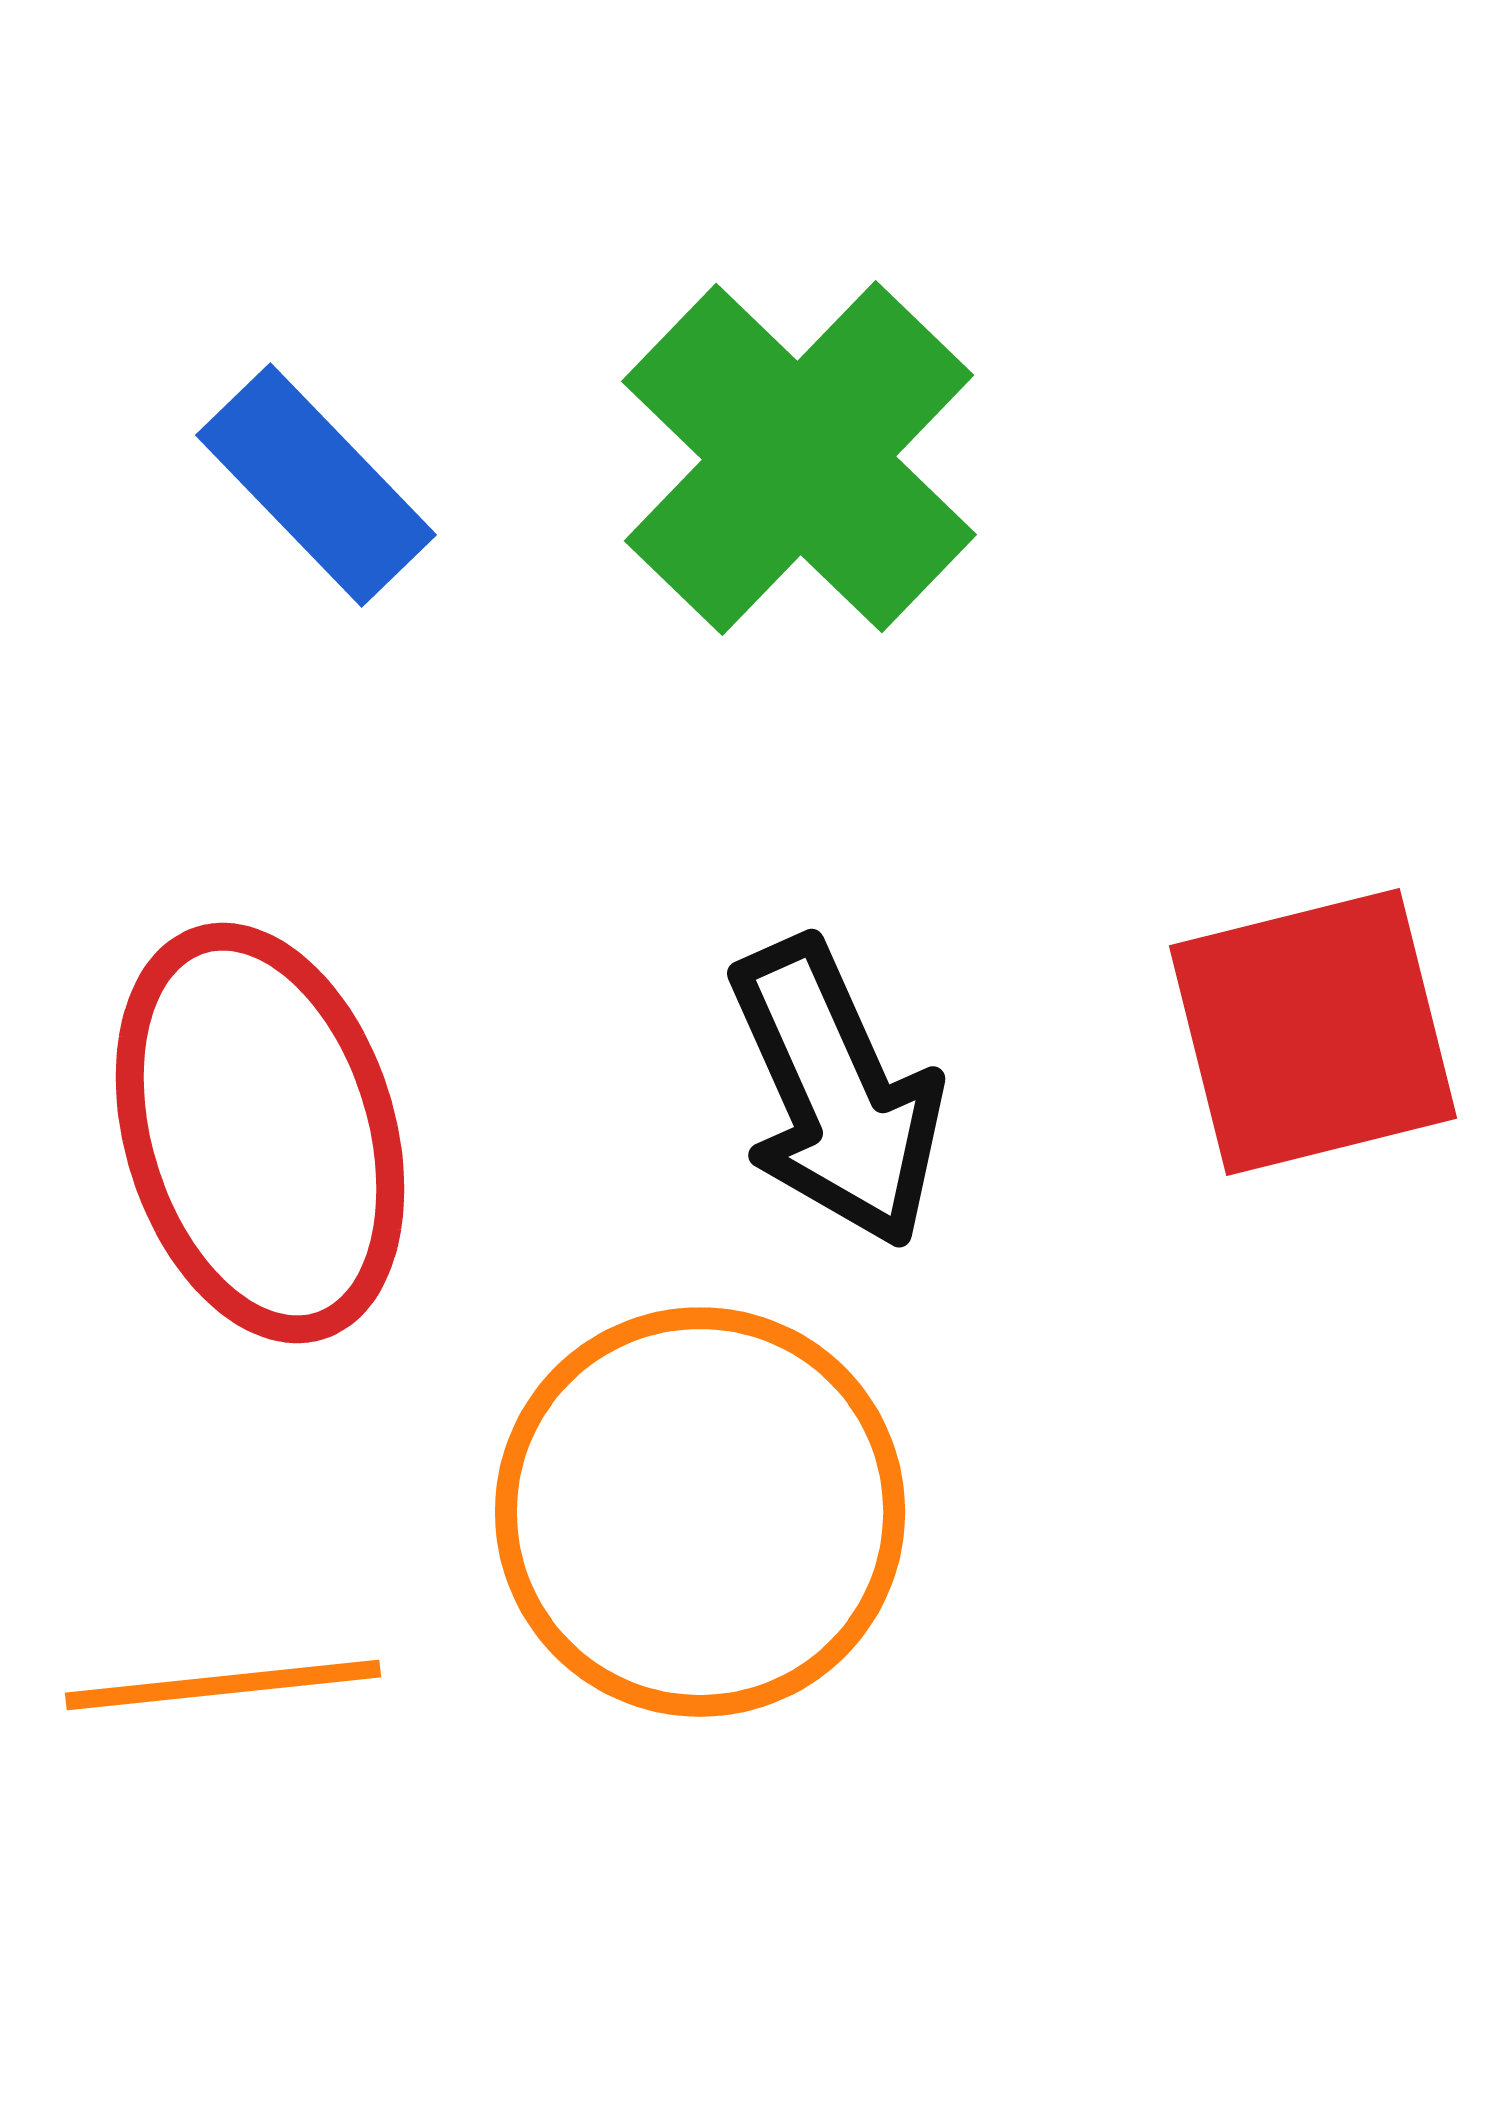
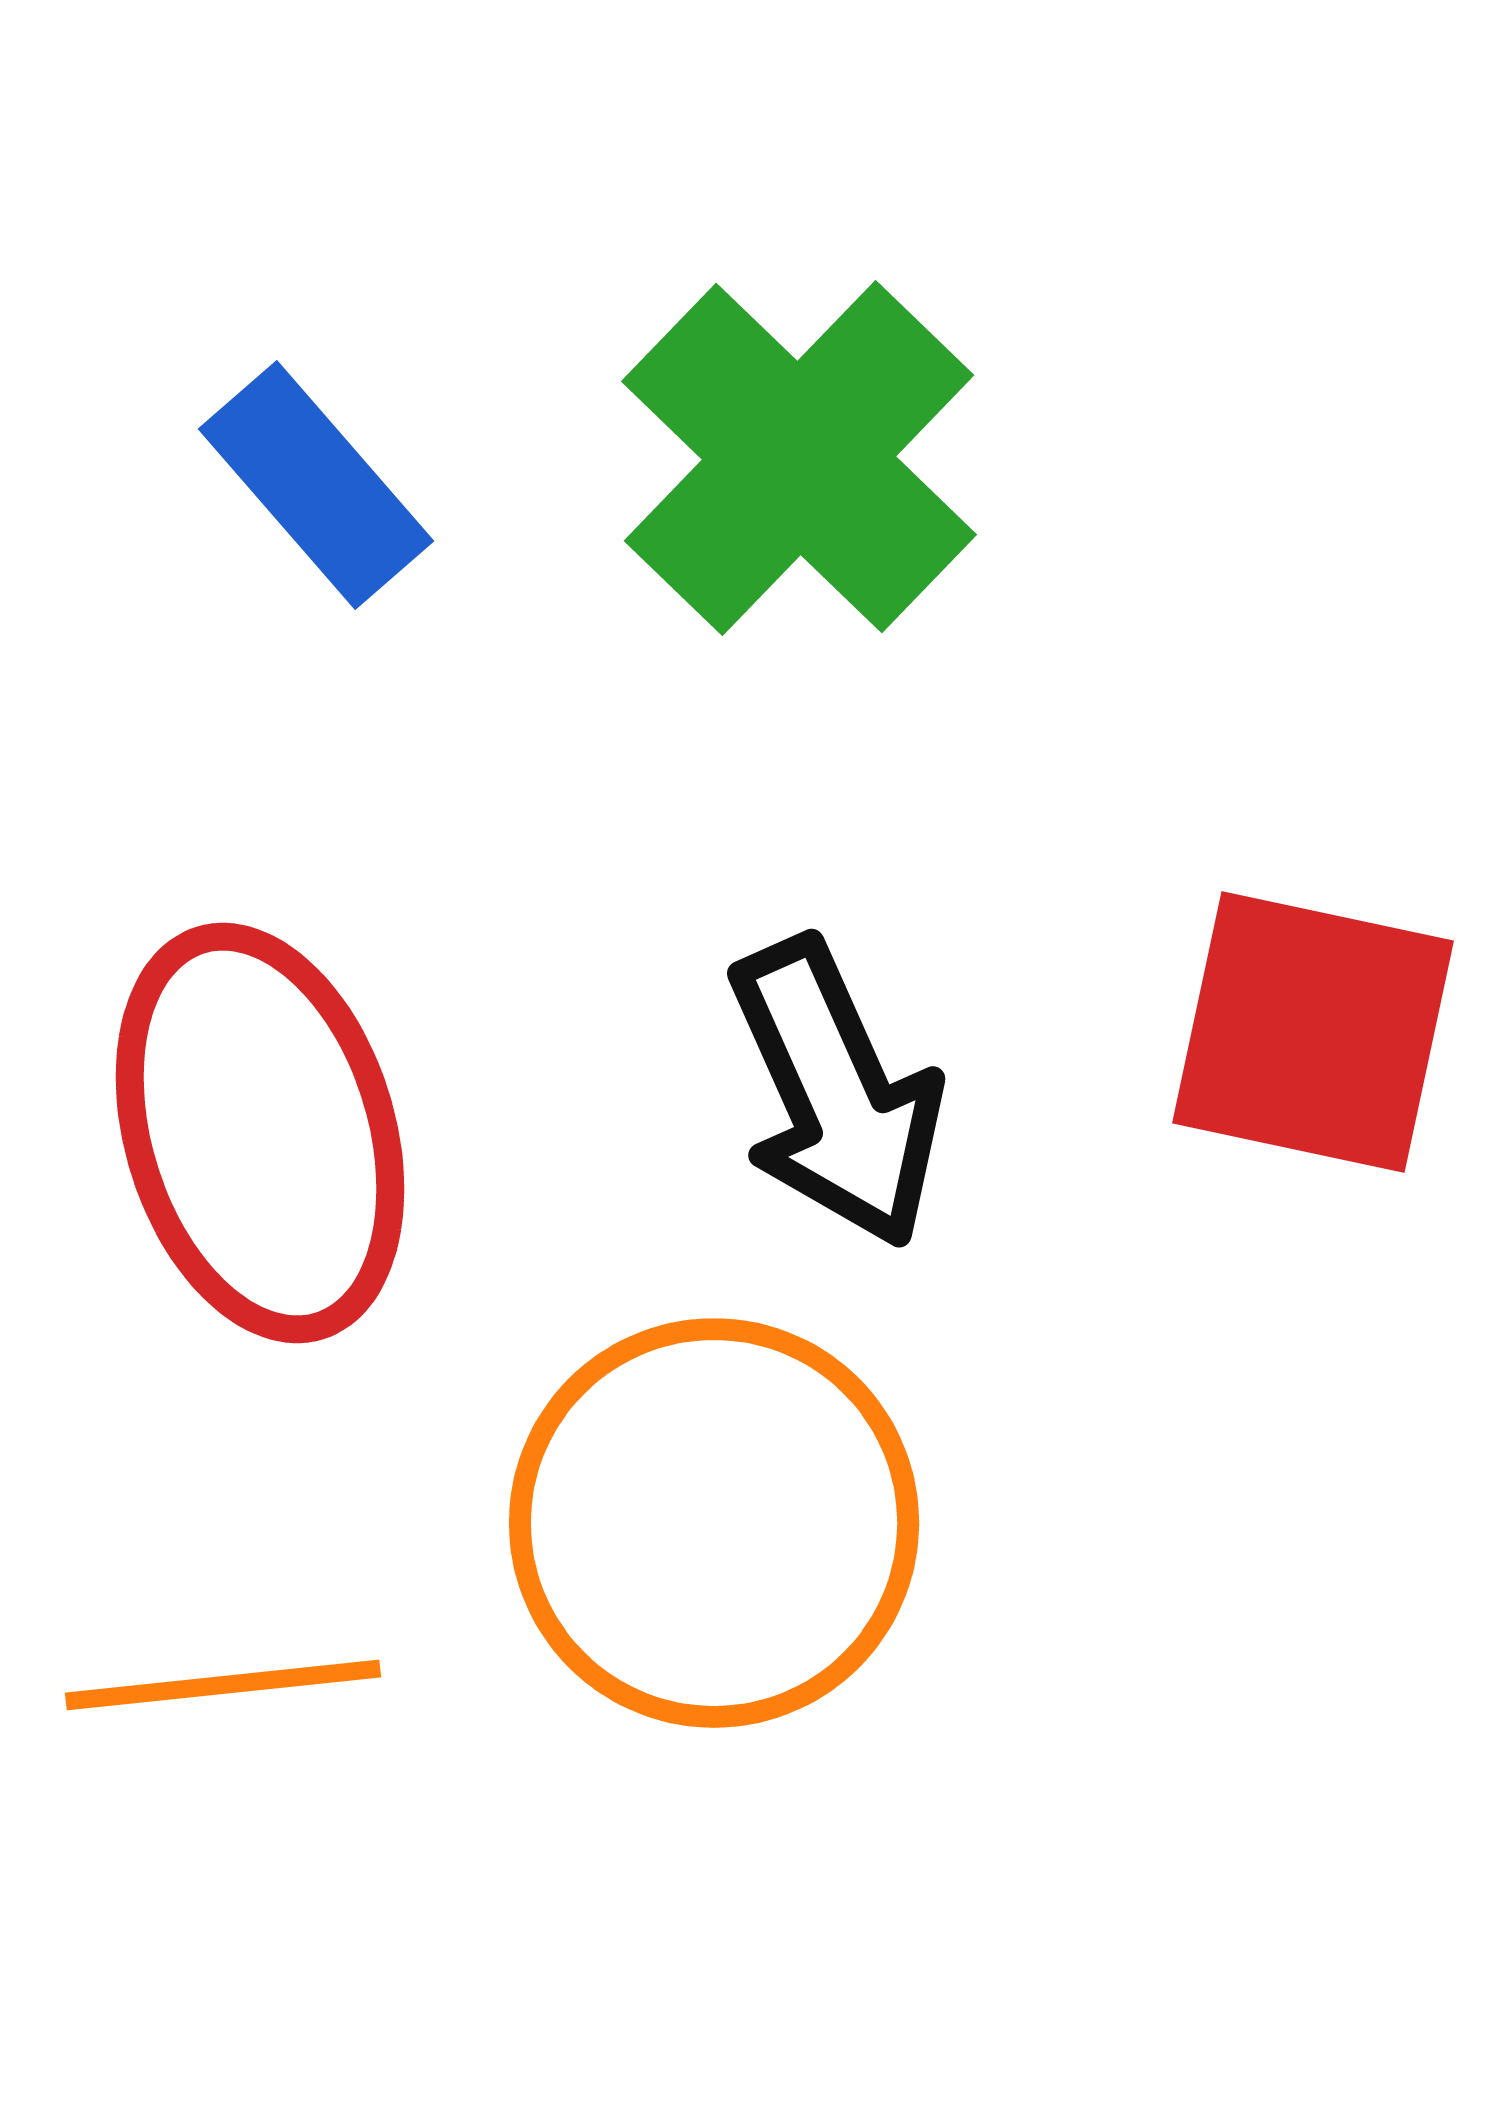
blue rectangle: rotated 3 degrees clockwise
red square: rotated 26 degrees clockwise
orange circle: moved 14 px right, 11 px down
